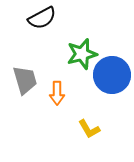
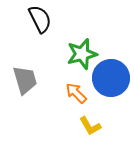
black semicircle: moved 2 px left, 1 px down; rotated 88 degrees counterclockwise
blue circle: moved 1 px left, 3 px down
orange arrow: moved 19 px right; rotated 135 degrees clockwise
yellow L-shape: moved 1 px right, 3 px up
